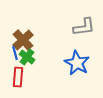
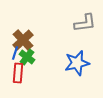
gray L-shape: moved 1 px right, 4 px up
blue line: rotated 32 degrees clockwise
blue star: rotated 30 degrees clockwise
red rectangle: moved 4 px up
